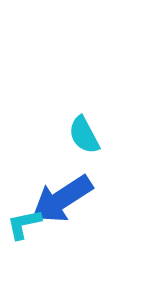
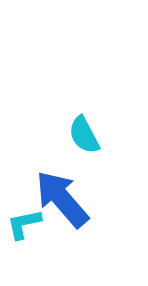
blue arrow: rotated 82 degrees clockwise
